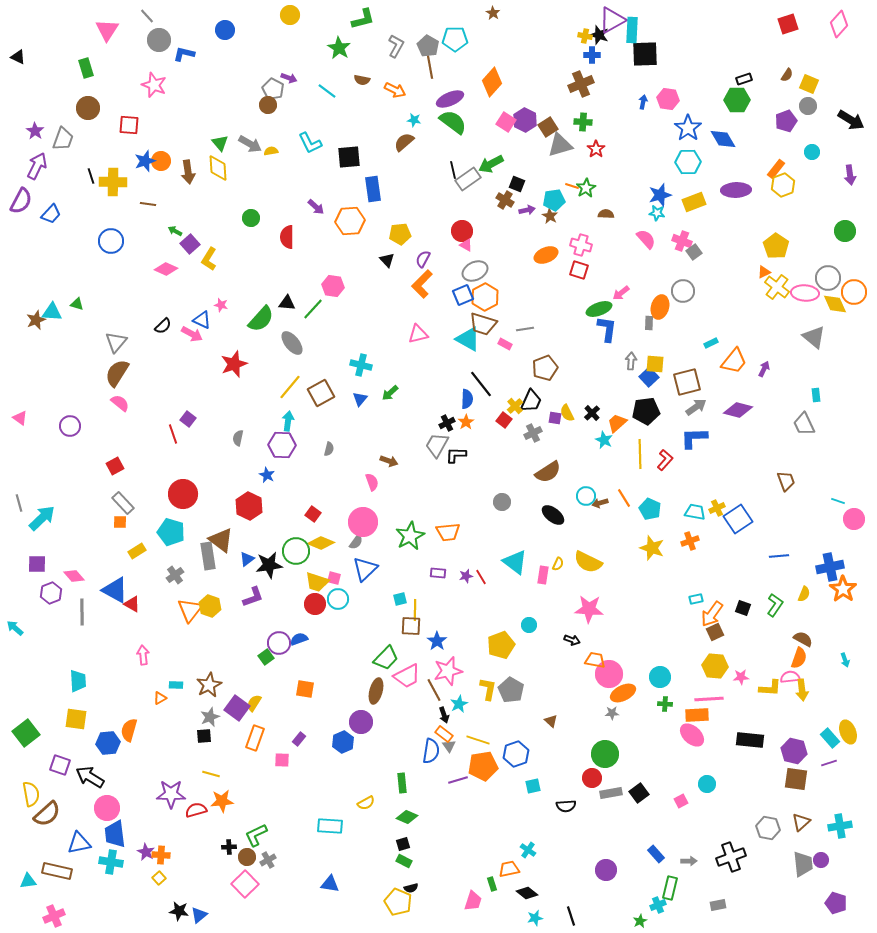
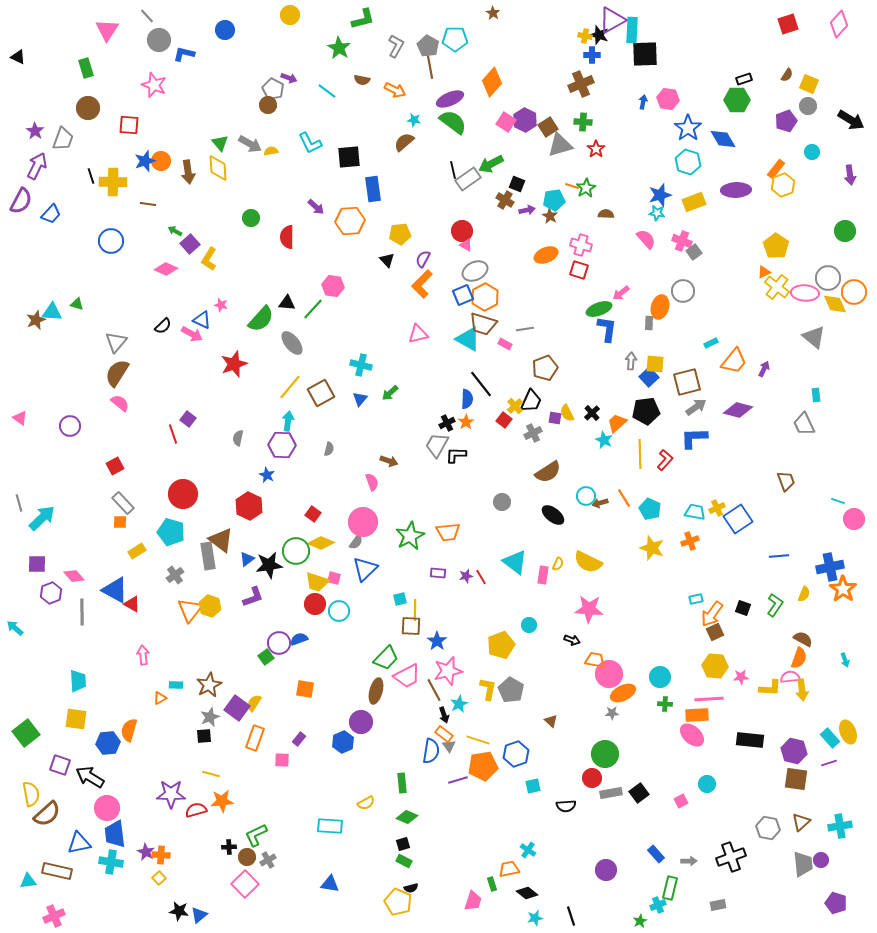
cyan hexagon at (688, 162): rotated 20 degrees clockwise
cyan circle at (338, 599): moved 1 px right, 12 px down
